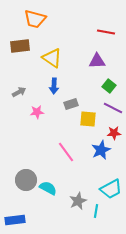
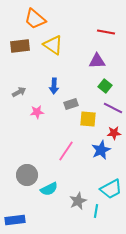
orange trapezoid: rotated 25 degrees clockwise
yellow triangle: moved 1 px right, 13 px up
green square: moved 4 px left
pink line: moved 1 px up; rotated 70 degrees clockwise
gray circle: moved 1 px right, 5 px up
cyan semicircle: moved 1 px right, 1 px down; rotated 126 degrees clockwise
